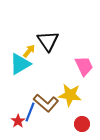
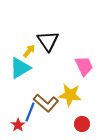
cyan triangle: moved 4 px down
red star: moved 4 px down
